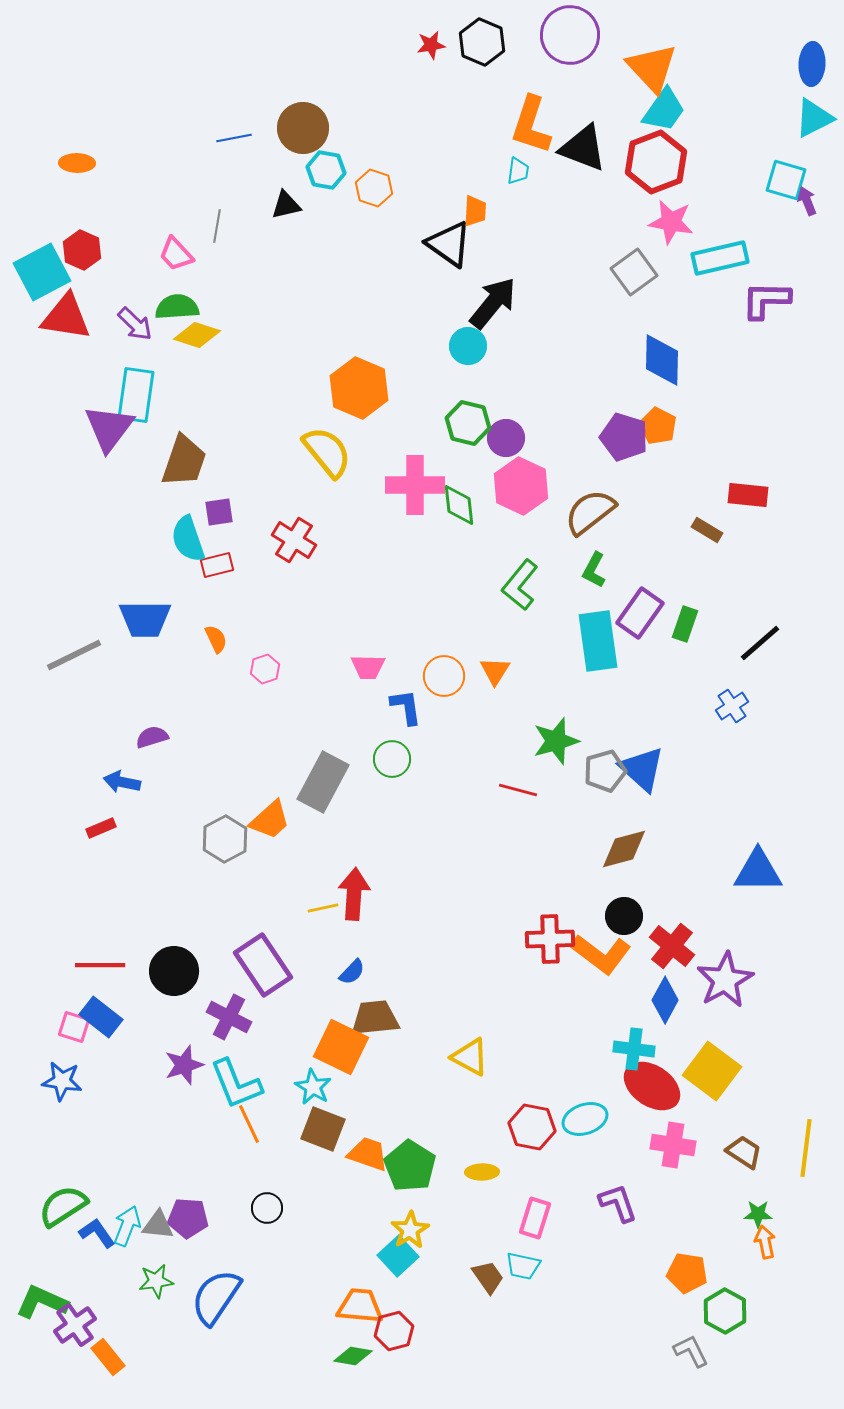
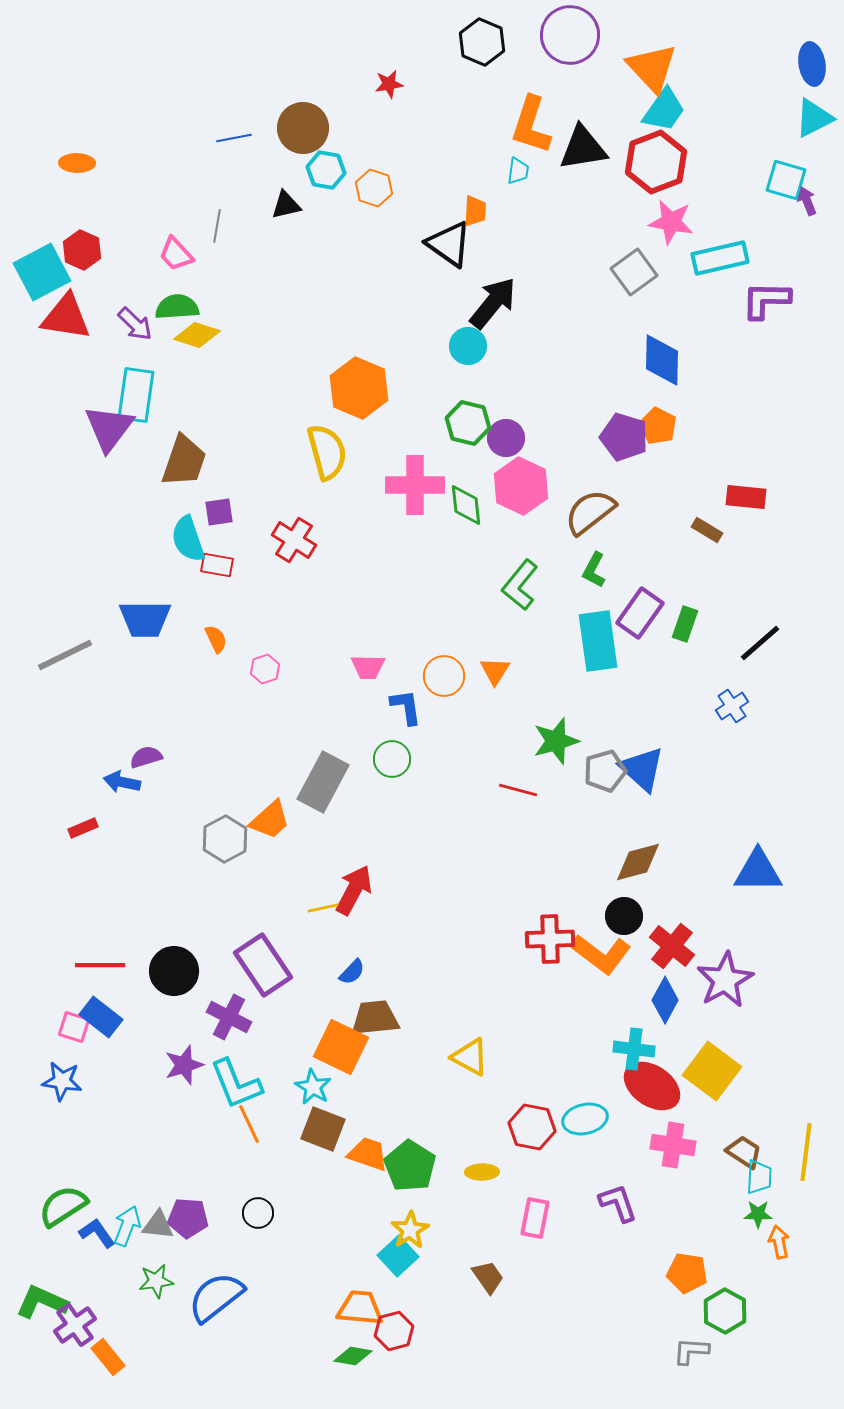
red star at (431, 45): moved 42 px left, 39 px down
blue ellipse at (812, 64): rotated 12 degrees counterclockwise
black triangle at (583, 148): rotated 30 degrees counterclockwise
yellow semicircle at (327, 452): rotated 24 degrees clockwise
red rectangle at (748, 495): moved 2 px left, 2 px down
green diamond at (459, 505): moved 7 px right
red rectangle at (217, 565): rotated 24 degrees clockwise
gray line at (74, 655): moved 9 px left
purple semicircle at (152, 737): moved 6 px left, 20 px down
red rectangle at (101, 828): moved 18 px left
brown diamond at (624, 849): moved 14 px right, 13 px down
red arrow at (354, 894): moved 4 px up; rotated 24 degrees clockwise
cyan ellipse at (585, 1119): rotated 6 degrees clockwise
yellow line at (806, 1148): moved 4 px down
black circle at (267, 1208): moved 9 px left, 5 px down
pink rectangle at (535, 1218): rotated 6 degrees counterclockwise
orange arrow at (765, 1242): moved 14 px right
cyan trapezoid at (523, 1266): moved 236 px right, 89 px up; rotated 99 degrees counterclockwise
blue semicircle at (216, 1297): rotated 18 degrees clockwise
orange trapezoid at (360, 1306): moved 2 px down
gray L-shape at (691, 1351): rotated 60 degrees counterclockwise
